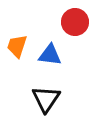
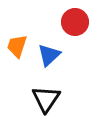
blue triangle: moved 1 px left; rotated 50 degrees counterclockwise
